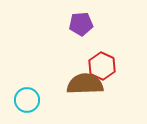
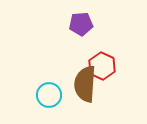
brown semicircle: rotated 84 degrees counterclockwise
cyan circle: moved 22 px right, 5 px up
